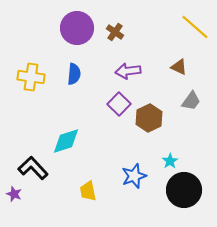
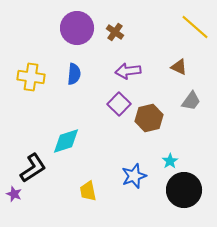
brown hexagon: rotated 12 degrees clockwise
black L-shape: rotated 100 degrees clockwise
